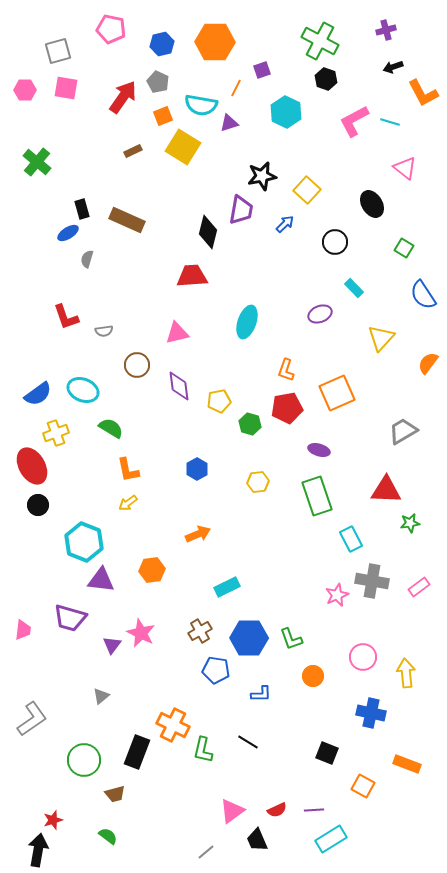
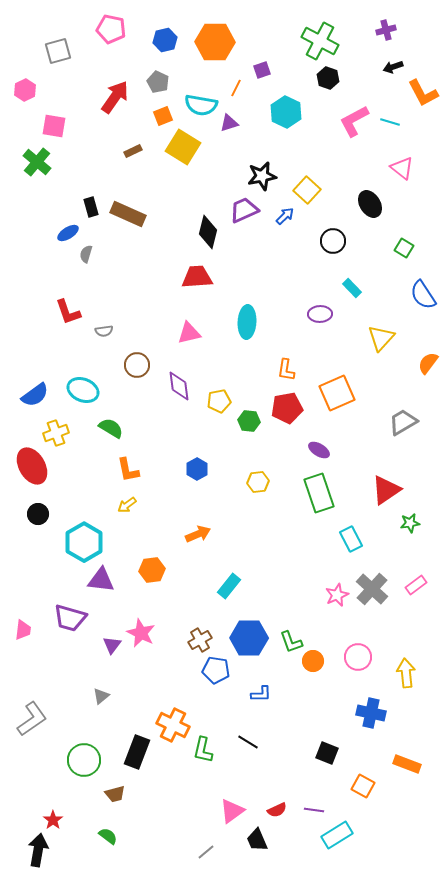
blue hexagon at (162, 44): moved 3 px right, 4 px up
black hexagon at (326, 79): moved 2 px right, 1 px up
pink square at (66, 88): moved 12 px left, 38 px down
pink hexagon at (25, 90): rotated 25 degrees counterclockwise
red arrow at (123, 97): moved 8 px left
pink triangle at (405, 168): moved 3 px left
black ellipse at (372, 204): moved 2 px left
black rectangle at (82, 209): moved 9 px right, 2 px up
purple trapezoid at (241, 210): moved 3 px right; rotated 124 degrees counterclockwise
brown rectangle at (127, 220): moved 1 px right, 6 px up
blue arrow at (285, 224): moved 8 px up
black circle at (335, 242): moved 2 px left, 1 px up
gray semicircle at (87, 259): moved 1 px left, 5 px up
red trapezoid at (192, 276): moved 5 px right, 1 px down
cyan rectangle at (354, 288): moved 2 px left
purple ellipse at (320, 314): rotated 20 degrees clockwise
red L-shape at (66, 317): moved 2 px right, 5 px up
cyan ellipse at (247, 322): rotated 16 degrees counterclockwise
pink triangle at (177, 333): moved 12 px right
orange L-shape at (286, 370): rotated 10 degrees counterclockwise
blue semicircle at (38, 394): moved 3 px left, 1 px down
green hexagon at (250, 424): moved 1 px left, 3 px up; rotated 10 degrees counterclockwise
gray trapezoid at (403, 431): moved 9 px up
purple ellipse at (319, 450): rotated 15 degrees clockwise
red triangle at (386, 490): rotated 36 degrees counterclockwise
green rectangle at (317, 496): moved 2 px right, 3 px up
yellow arrow at (128, 503): moved 1 px left, 2 px down
black circle at (38, 505): moved 9 px down
cyan hexagon at (84, 542): rotated 9 degrees clockwise
gray cross at (372, 581): moved 8 px down; rotated 32 degrees clockwise
cyan rectangle at (227, 587): moved 2 px right, 1 px up; rotated 25 degrees counterclockwise
pink rectangle at (419, 587): moved 3 px left, 2 px up
brown cross at (200, 631): moved 9 px down
green L-shape at (291, 639): moved 3 px down
pink circle at (363, 657): moved 5 px left
orange circle at (313, 676): moved 15 px up
purple line at (314, 810): rotated 12 degrees clockwise
red star at (53, 820): rotated 18 degrees counterclockwise
cyan rectangle at (331, 839): moved 6 px right, 4 px up
